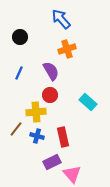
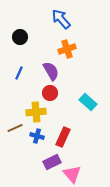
red circle: moved 2 px up
brown line: moved 1 px left, 1 px up; rotated 28 degrees clockwise
red rectangle: rotated 36 degrees clockwise
